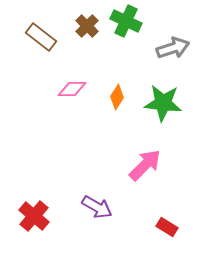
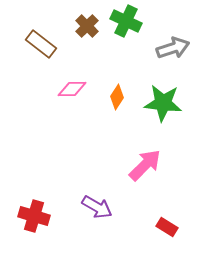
brown rectangle: moved 7 px down
red cross: rotated 24 degrees counterclockwise
